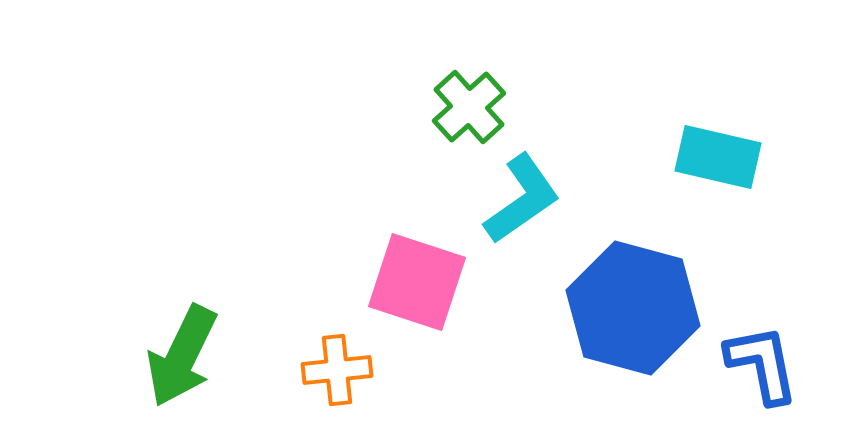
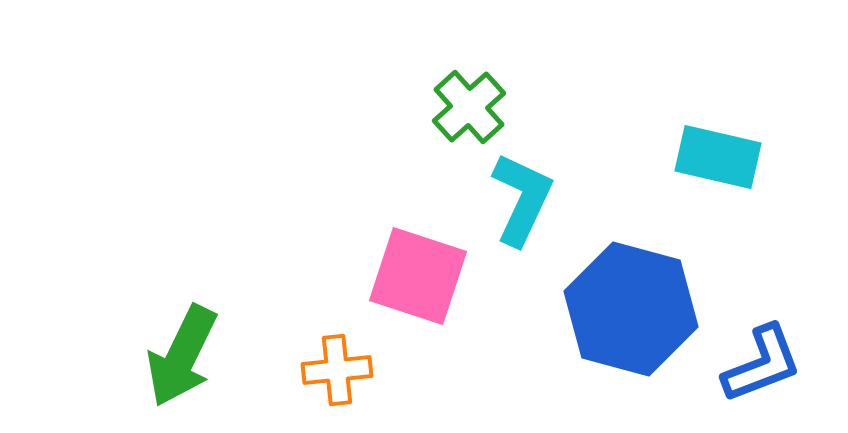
cyan L-shape: rotated 30 degrees counterclockwise
pink square: moved 1 px right, 6 px up
blue hexagon: moved 2 px left, 1 px down
blue L-shape: rotated 80 degrees clockwise
